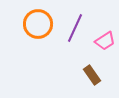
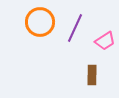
orange circle: moved 2 px right, 2 px up
brown rectangle: rotated 36 degrees clockwise
